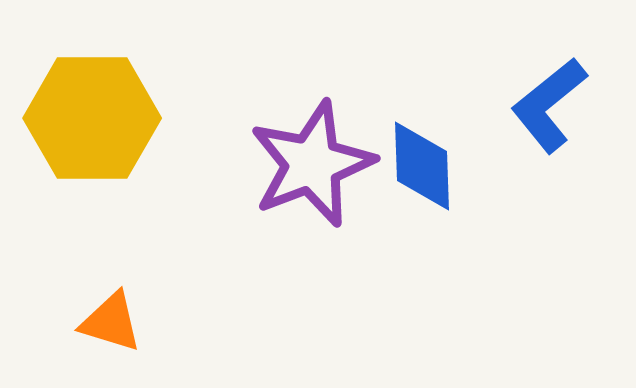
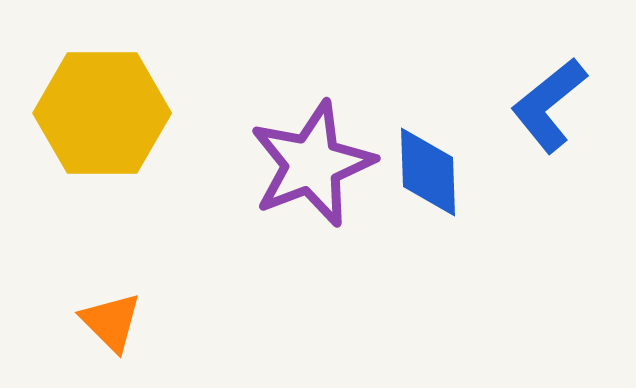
yellow hexagon: moved 10 px right, 5 px up
blue diamond: moved 6 px right, 6 px down
orange triangle: rotated 28 degrees clockwise
